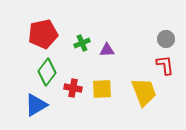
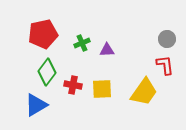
gray circle: moved 1 px right
red cross: moved 3 px up
yellow trapezoid: rotated 56 degrees clockwise
